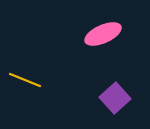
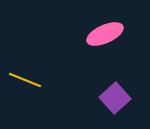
pink ellipse: moved 2 px right
